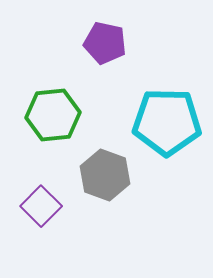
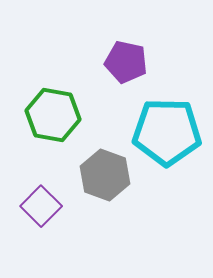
purple pentagon: moved 21 px right, 19 px down
green hexagon: rotated 16 degrees clockwise
cyan pentagon: moved 10 px down
